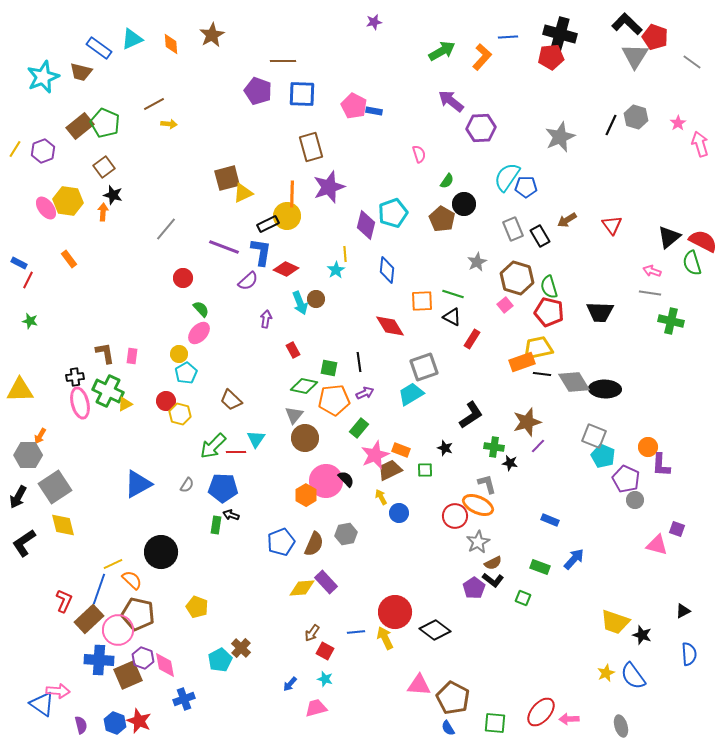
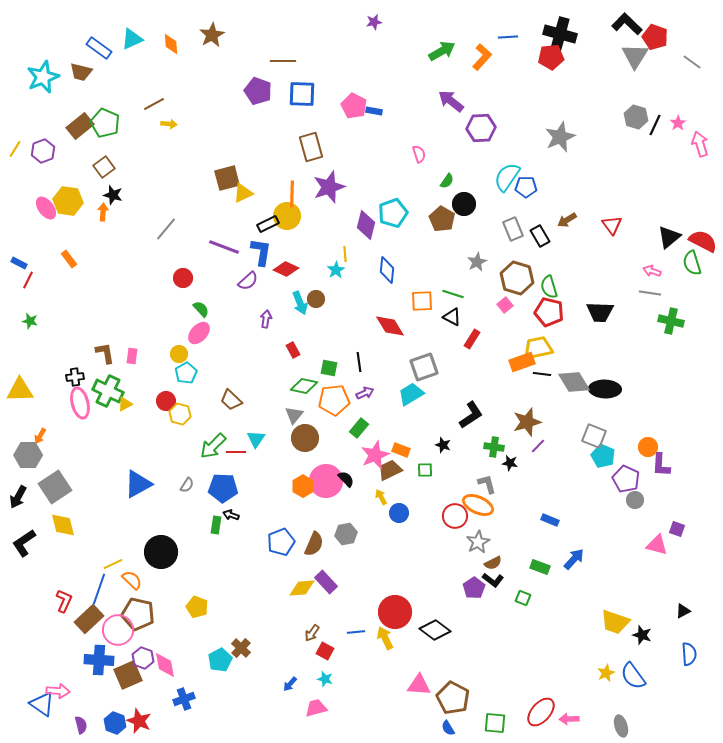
black line at (611, 125): moved 44 px right
black star at (445, 448): moved 2 px left, 3 px up
orange hexagon at (306, 495): moved 3 px left, 9 px up
